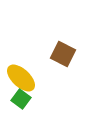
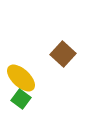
brown square: rotated 15 degrees clockwise
